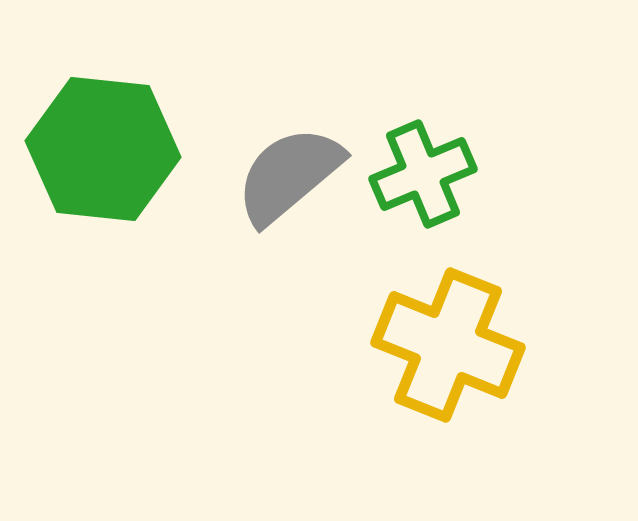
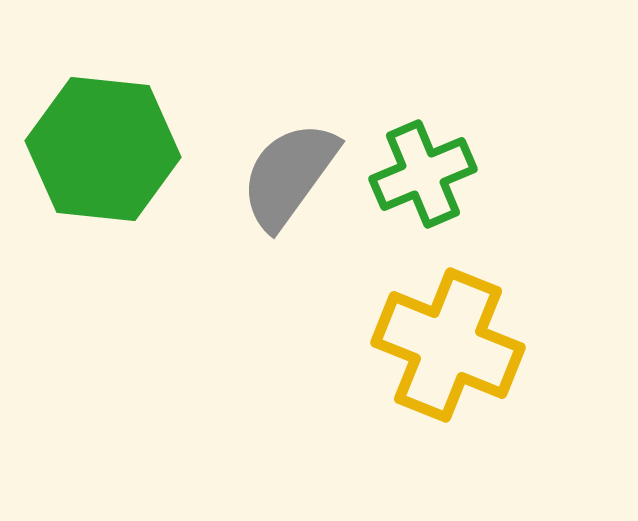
gray semicircle: rotated 14 degrees counterclockwise
